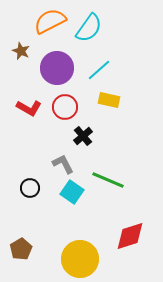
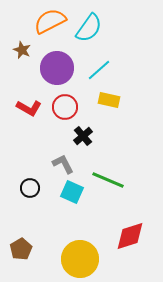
brown star: moved 1 px right, 1 px up
cyan square: rotated 10 degrees counterclockwise
